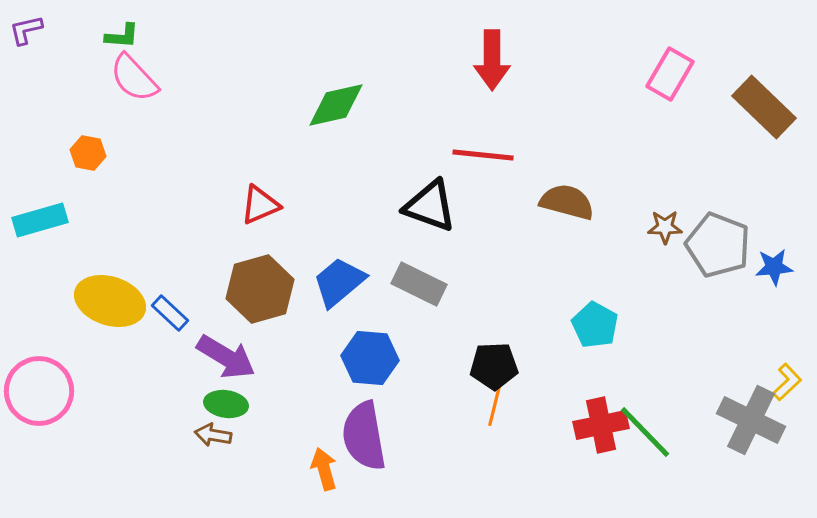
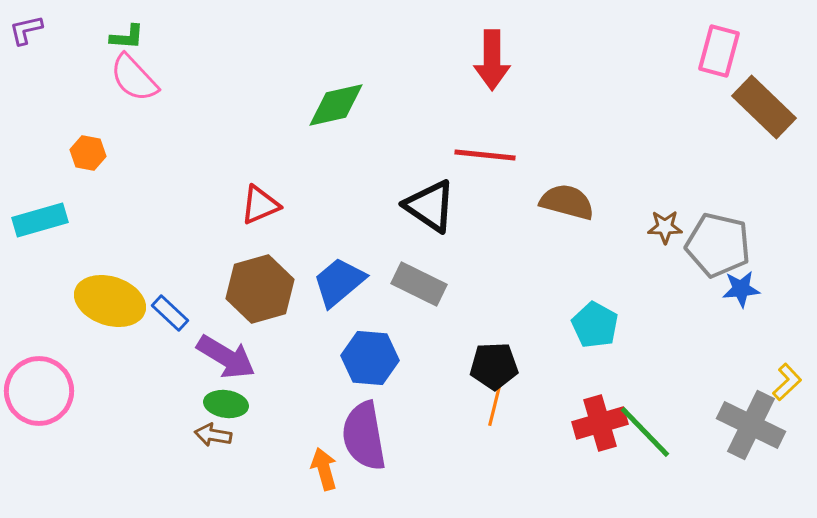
green L-shape: moved 5 px right, 1 px down
pink rectangle: moved 49 px right, 23 px up; rotated 15 degrees counterclockwise
red line: moved 2 px right
black triangle: rotated 14 degrees clockwise
gray pentagon: rotated 8 degrees counterclockwise
blue star: moved 33 px left, 22 px down
gray cross: moved 5 px down
red cross: moved 1 px left, 2 px up; rotated 4 degrees counterclockwise
